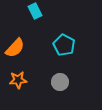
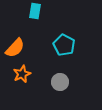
cyan rectangle: rotated 35 degrees clockwise
orange star: moved 4 px right, 6 px up; rotated 18 degrees counterclockwise
